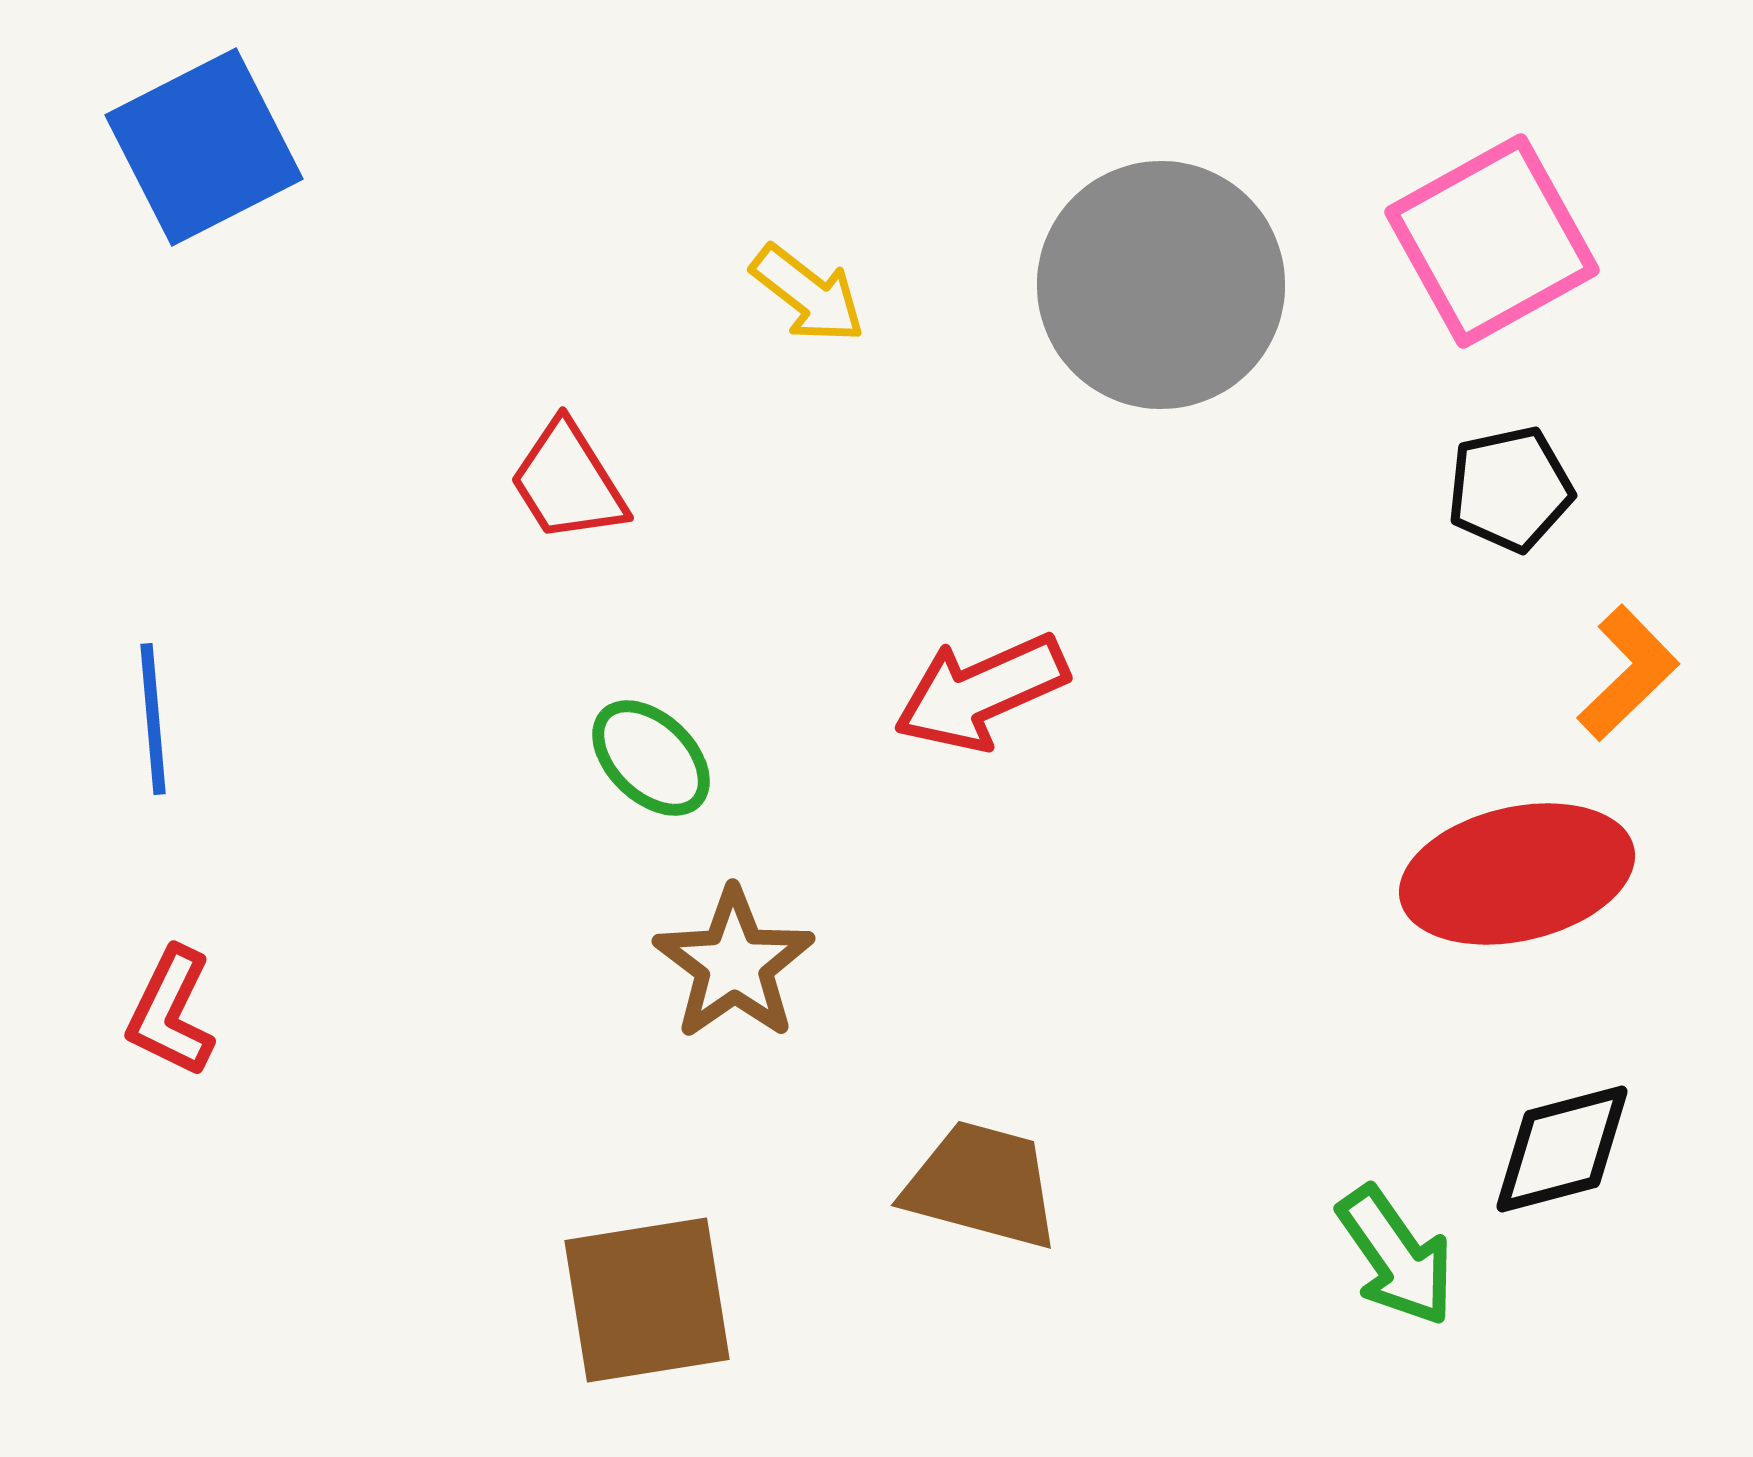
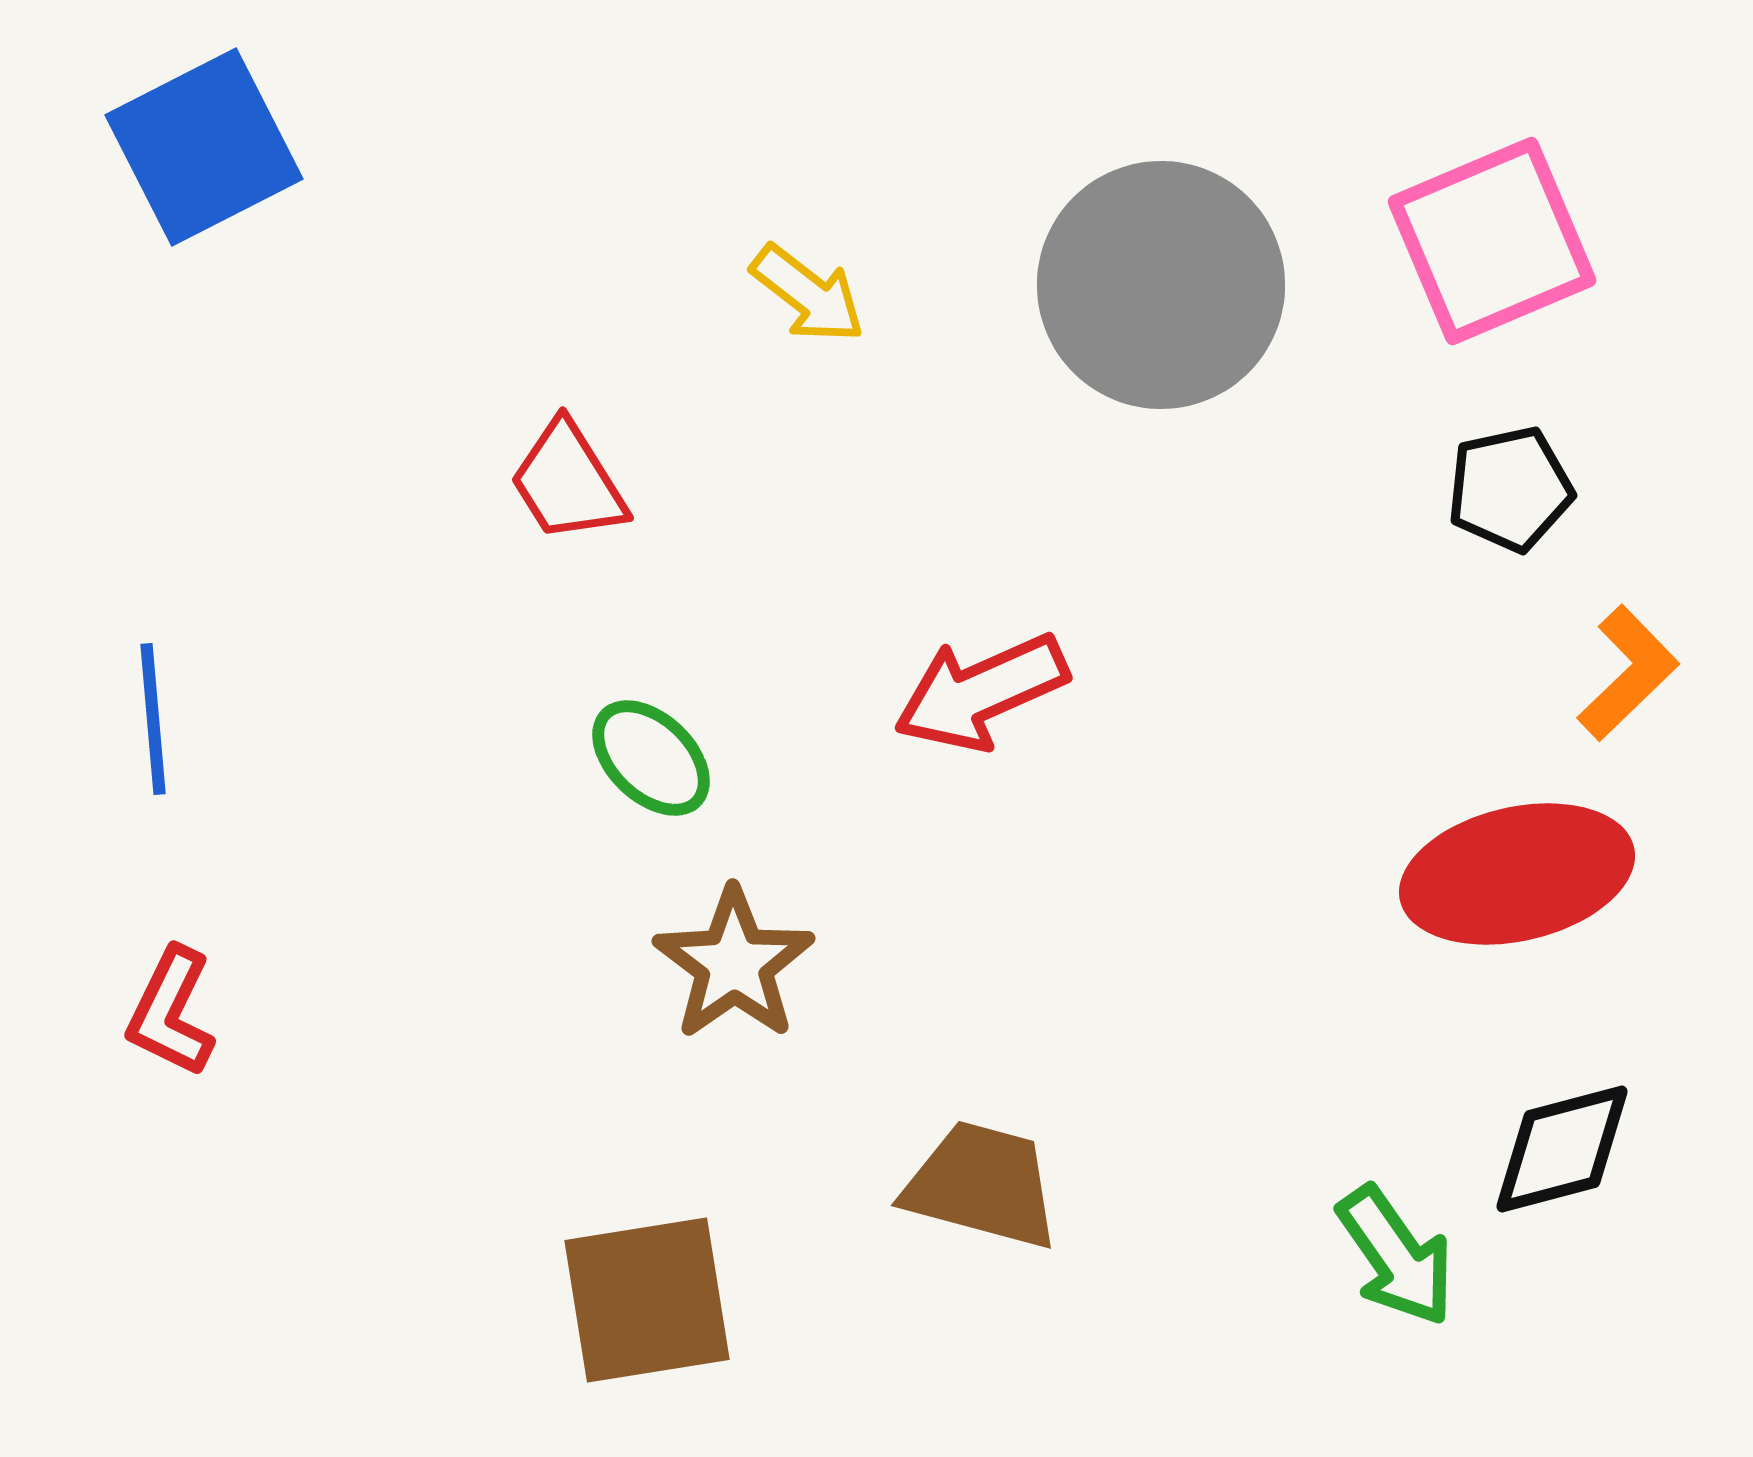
pink square: rotated 6 degrees clockwise
